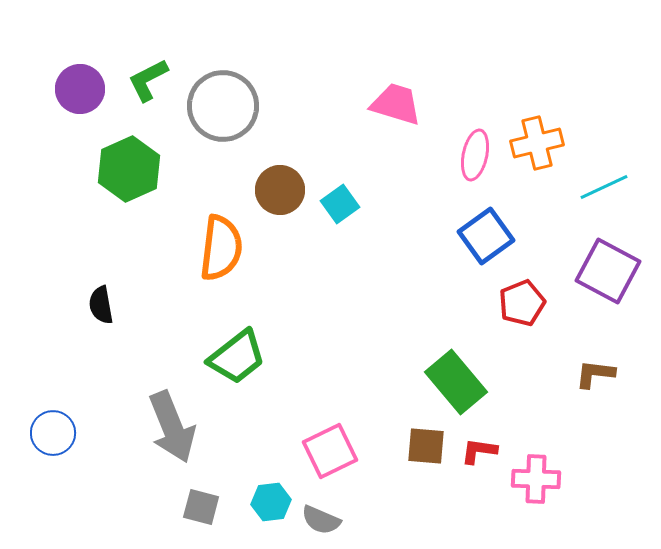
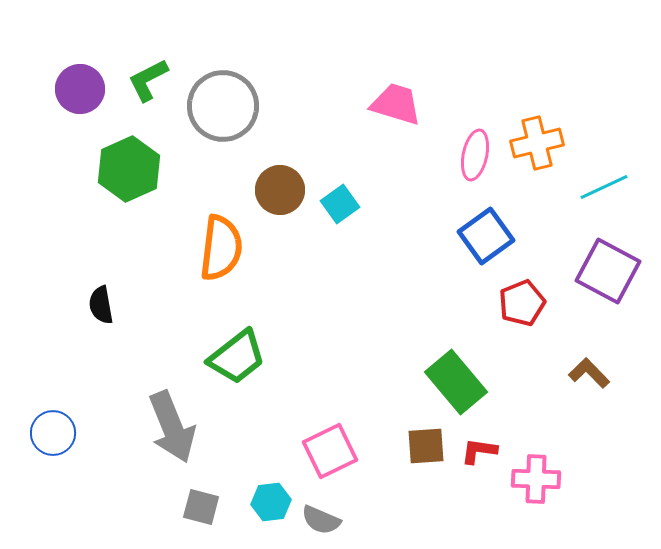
brown L-shape: moved 6 px left, 1 px up; rotated 39 degrees clockwise
brown square: rotated 9 degrees counterclockwise
